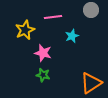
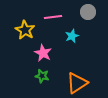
gray circle: moved 3 px left, 2 px down
yellow star: rotated 18 degrees counterclockwise
pink star: rotated 12 degrees clockwise
green star: moved 1 px left, 1 px down
orange triangle: moved 14 px left
